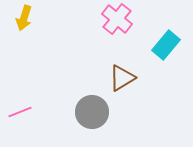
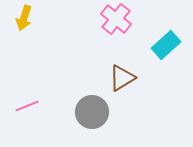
pink cross: moved 1 px left
cyan rectangle: rotated 8 degrees clockwise
pink line: moved 7 px right, 6 px up
